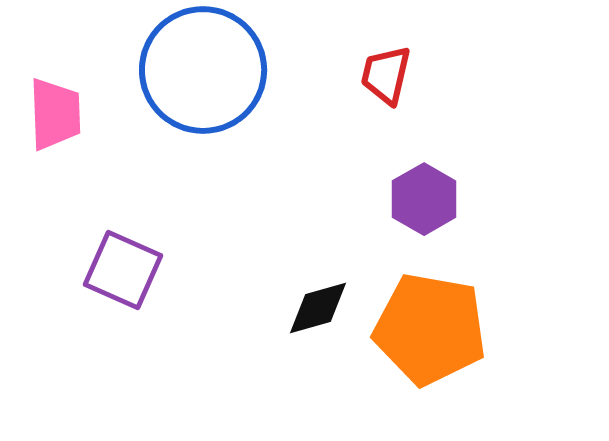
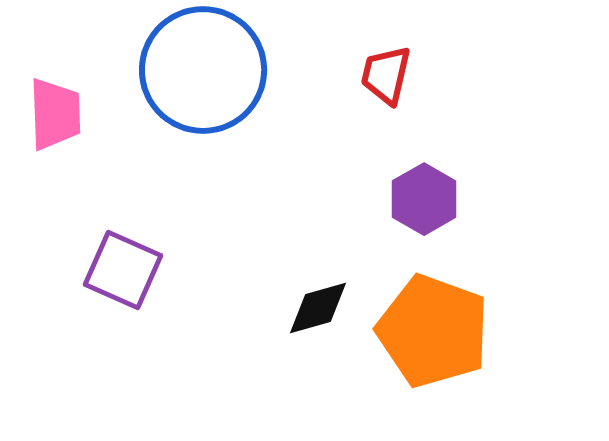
orange pentagon: moved 3 px right, 2 px down; rotated 10 degrees clockwise
